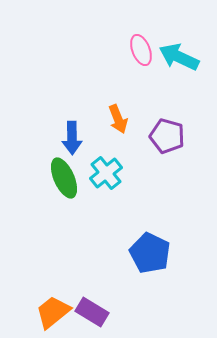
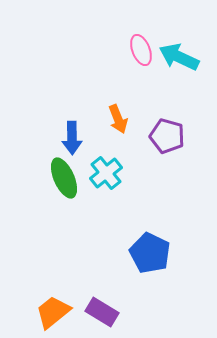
purple rectangle: moved 10 px right
